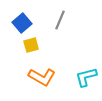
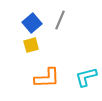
blue square: moved 10 px right
orange L-shape: moved 5 px right, 1 px down; rotated 32 degrees counterclockwise
